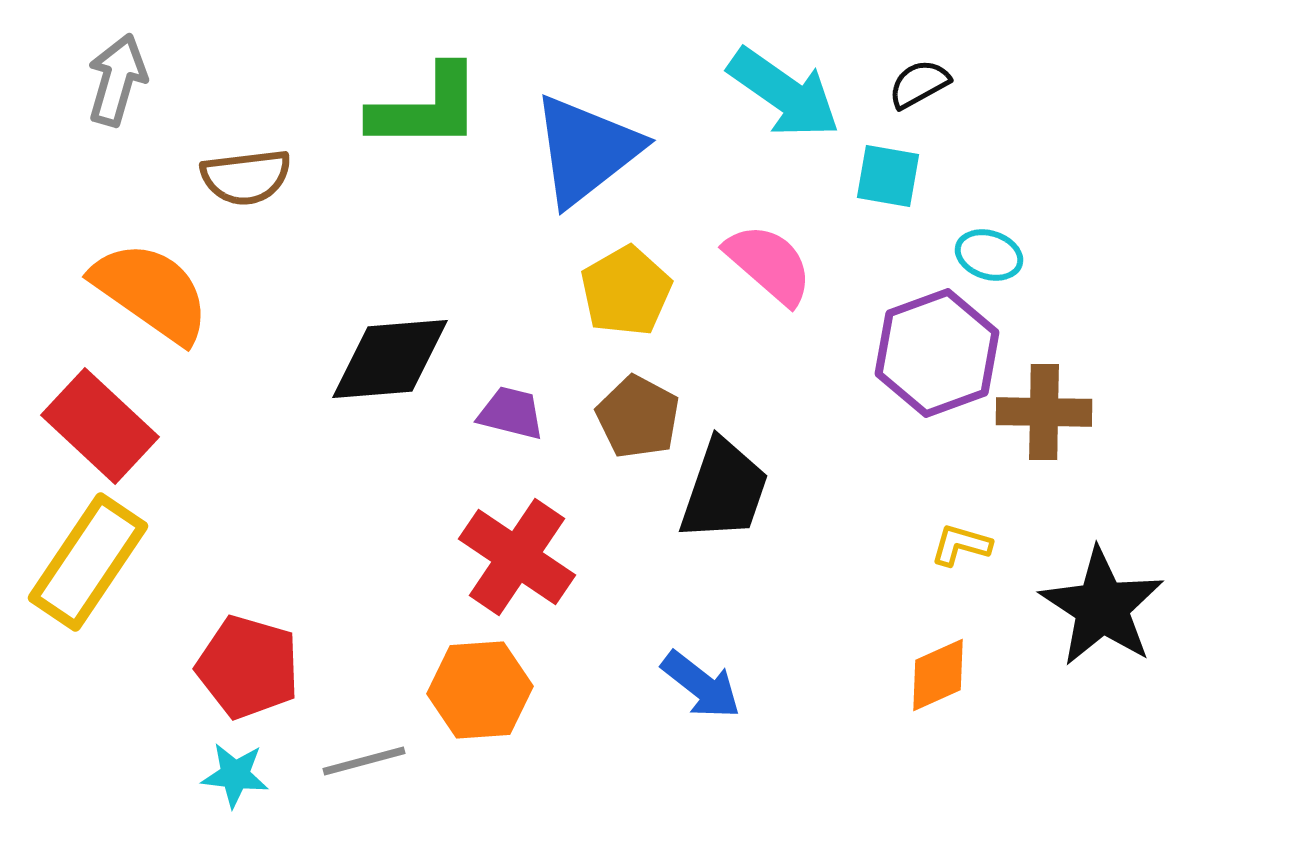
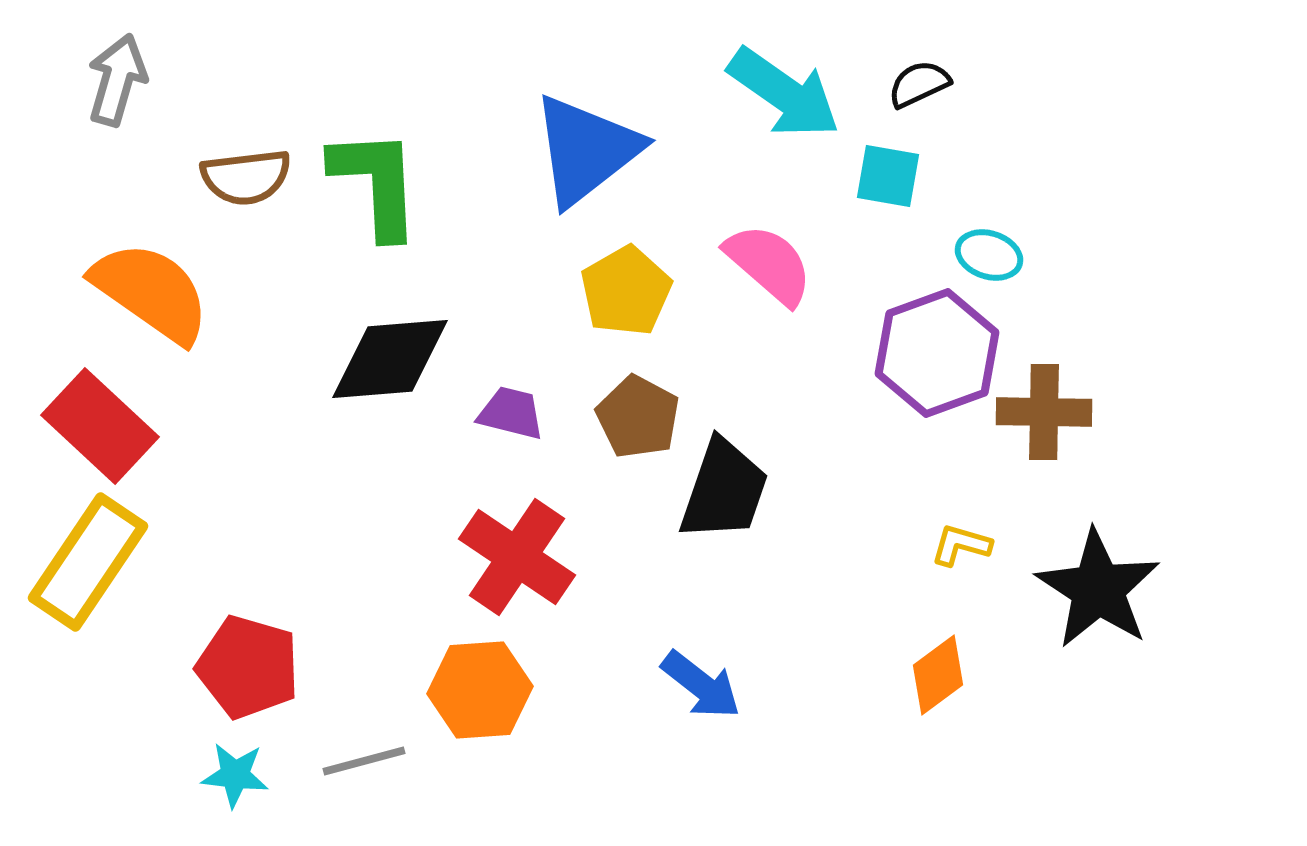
black semicircle: rotated 4 degrees clockwise
green L-shape: moved 50 px left, 75 px down; rotated 93 degrees counterclockwise
black star: moved 4 px left, 18 px up
orange diamond: rotated 12 degrees counterclockwise
